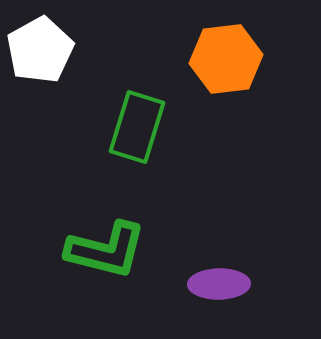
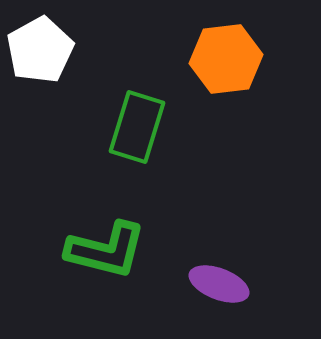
purple ellipse: rotated 22 degrees clockwise
